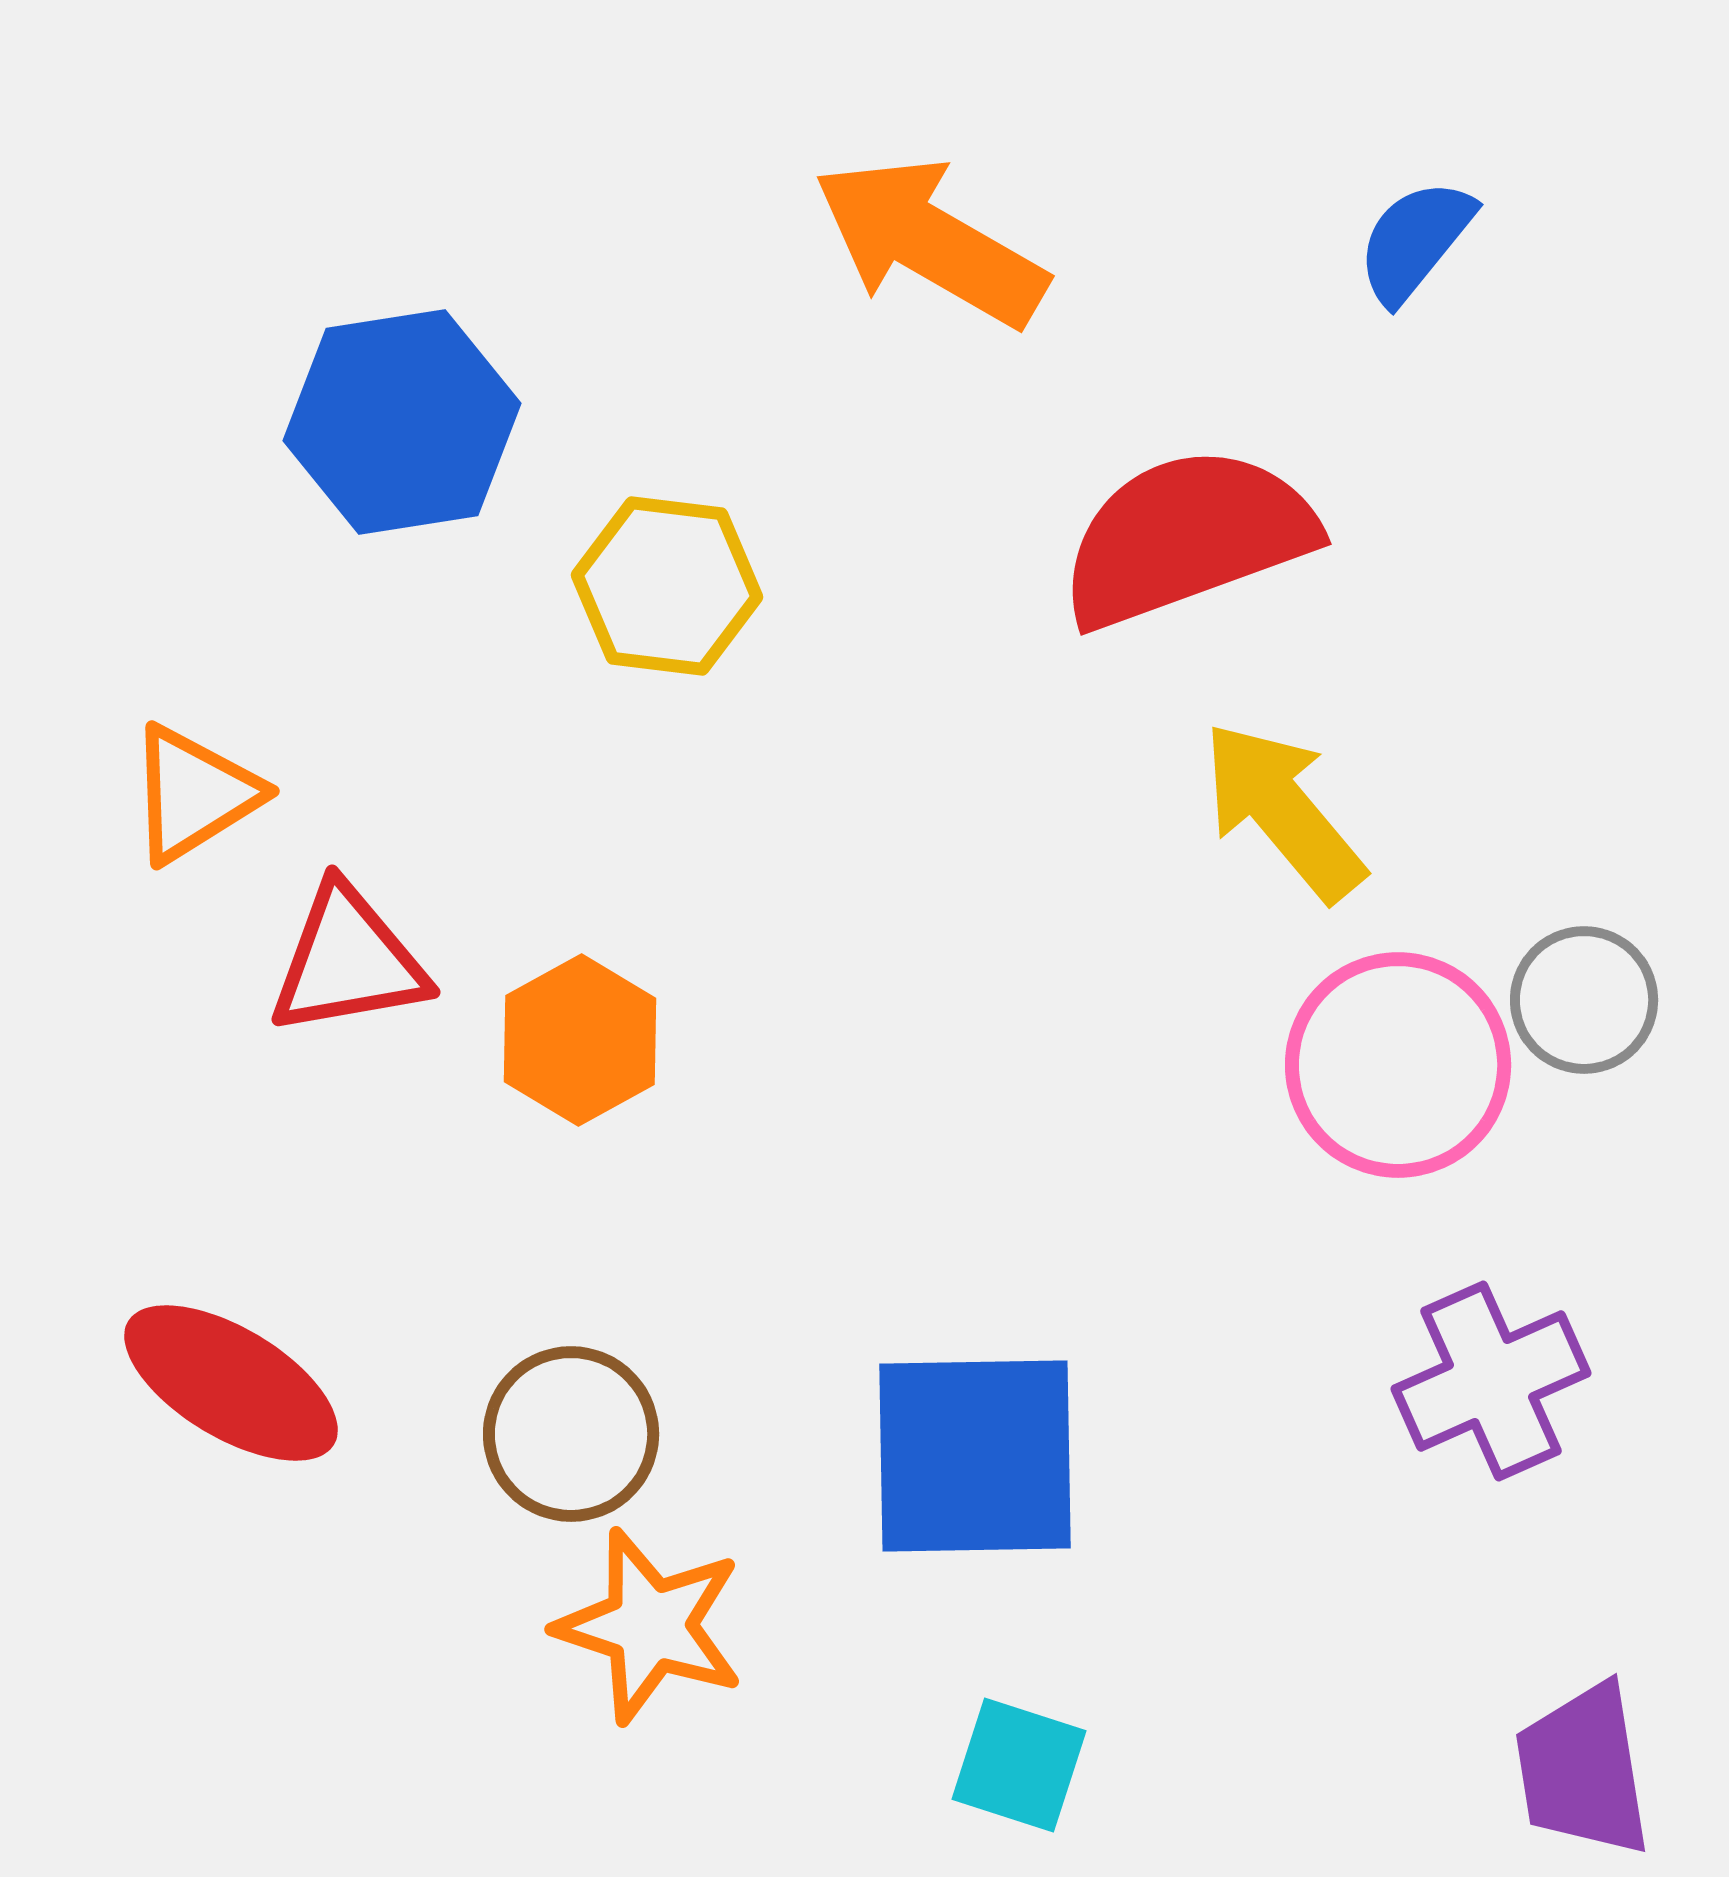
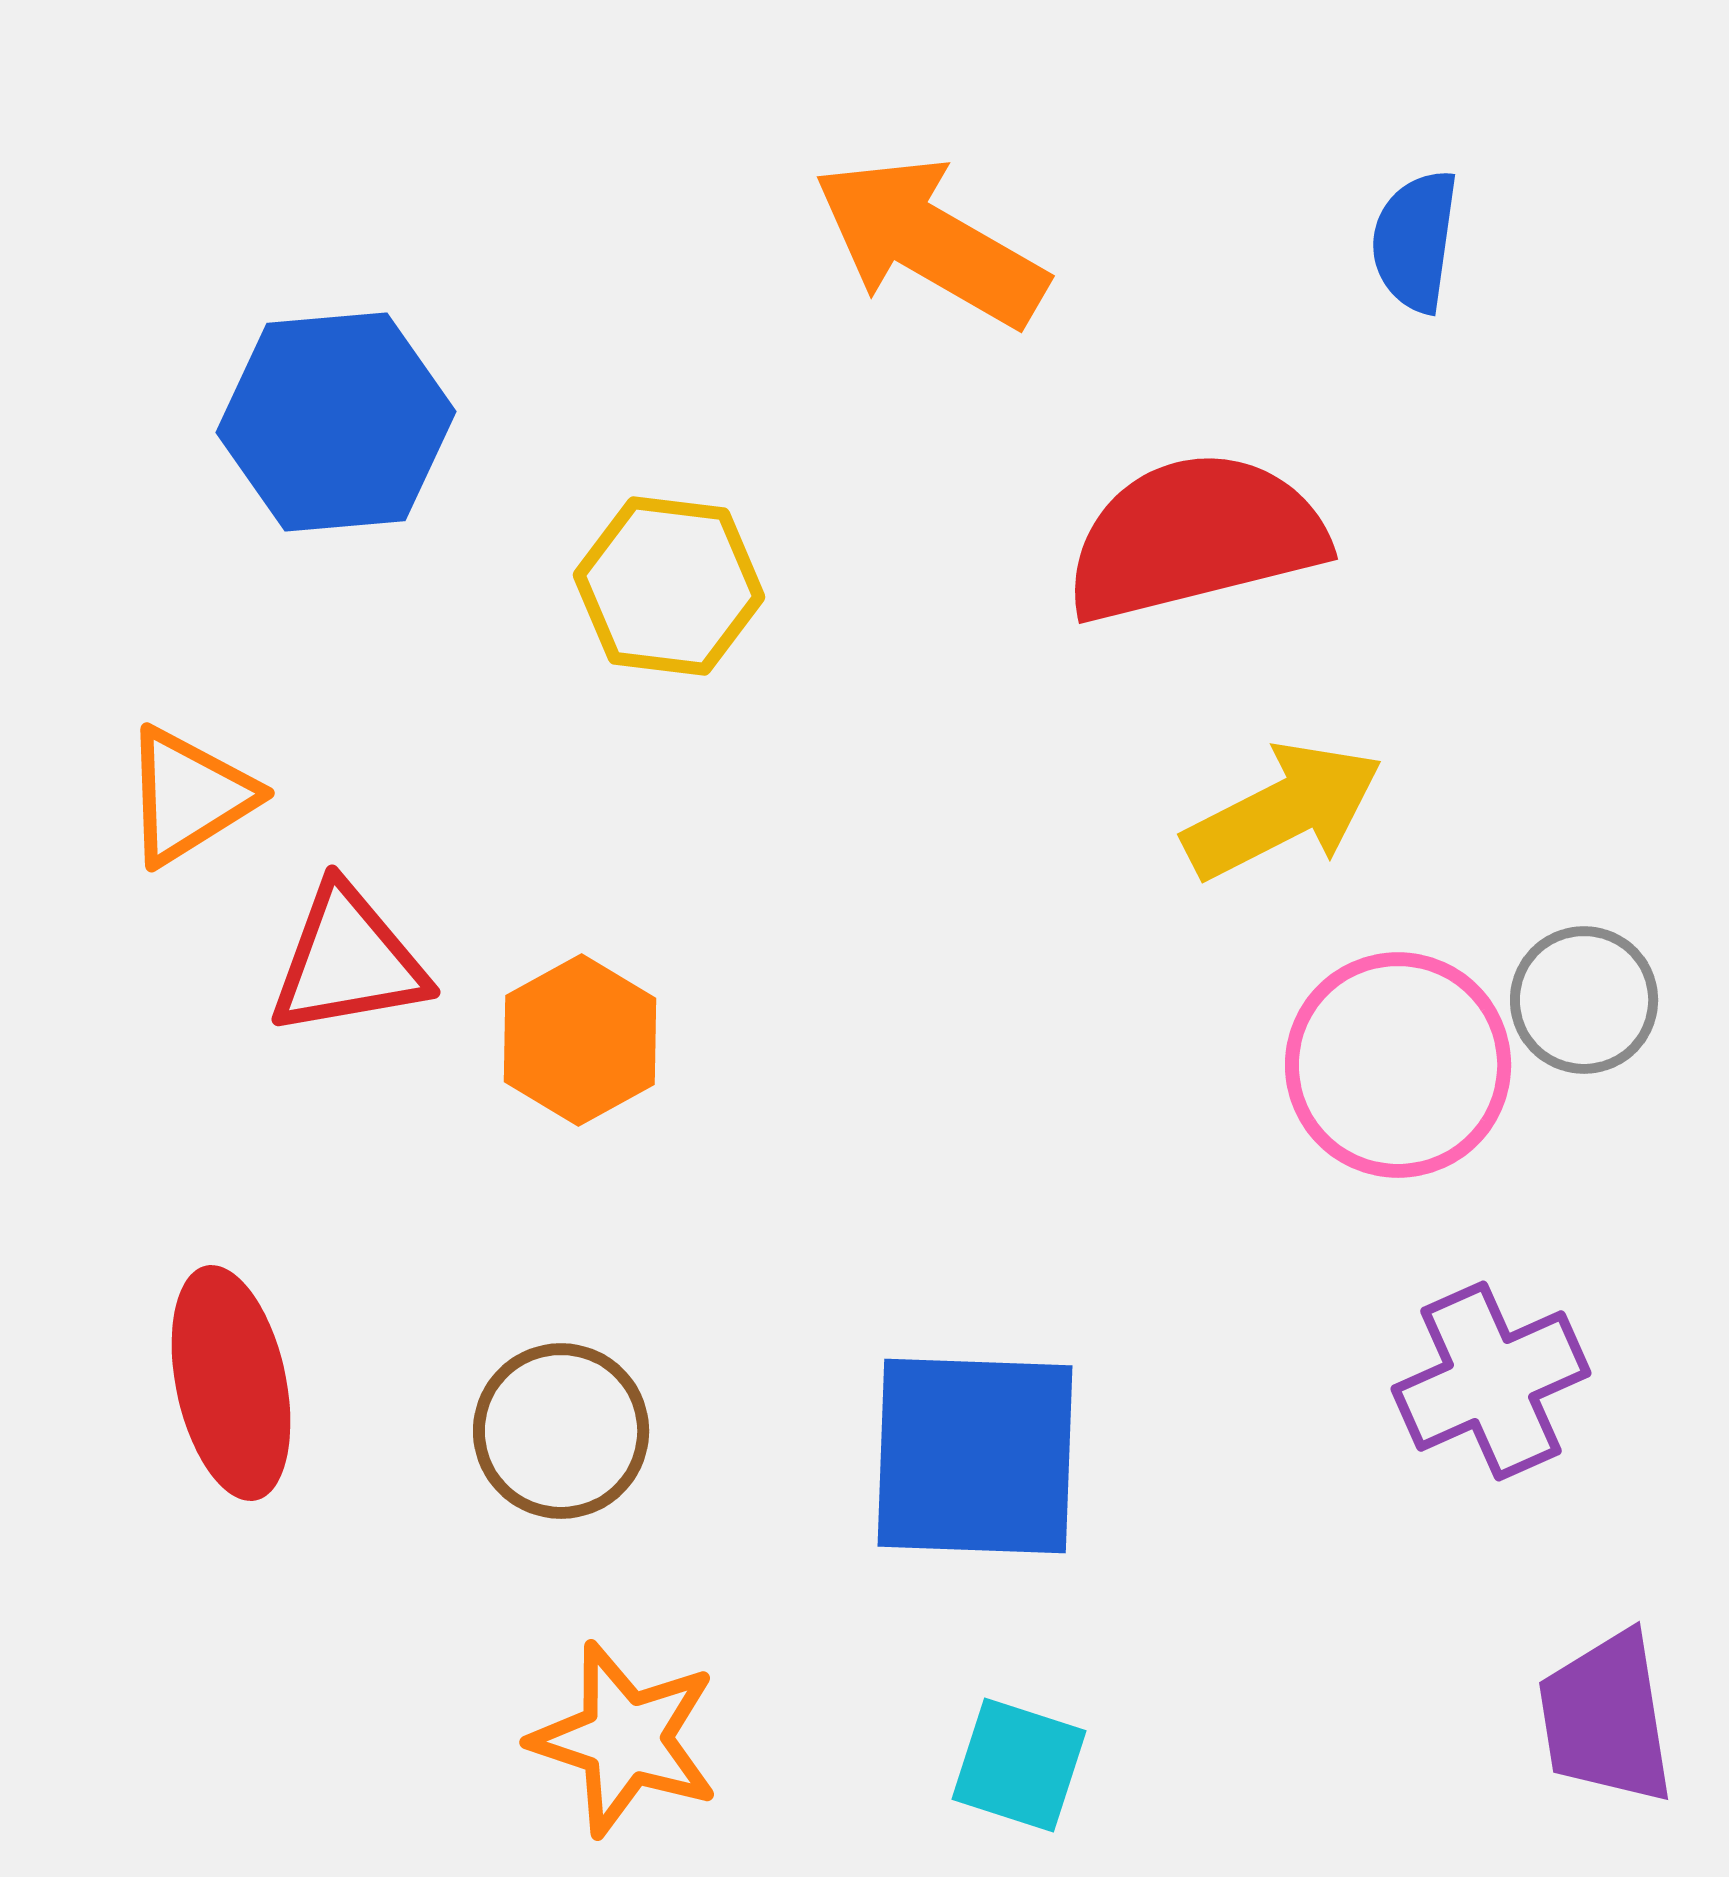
blue semicircle: rotated 31 degrees counterclockwise
blue hexagon: moved 66 px left; rotated 4 degrees clockwise
red semicircle: moved 8 px right; rotated 6 degrees clockwise
yellow hexagon: moved 2 px right
orange triangle: moved 5 px left, 2 px down
yellow arrow: rotated 103 degrees clockwise
red ellipse: rotated 47 degrees clockwise
brown circle: moved 10 px left, 3 px up
blue square: rotated 3 degrees clockwise
orange star: moved 25 px left, 113 px down
purple trapezoid: moved 23 px right, 52 px up
